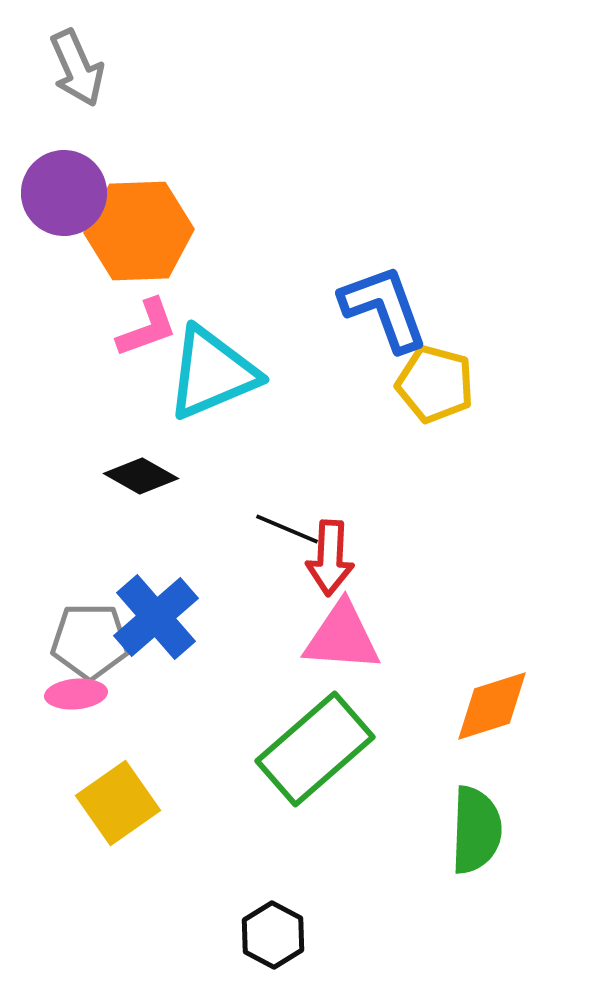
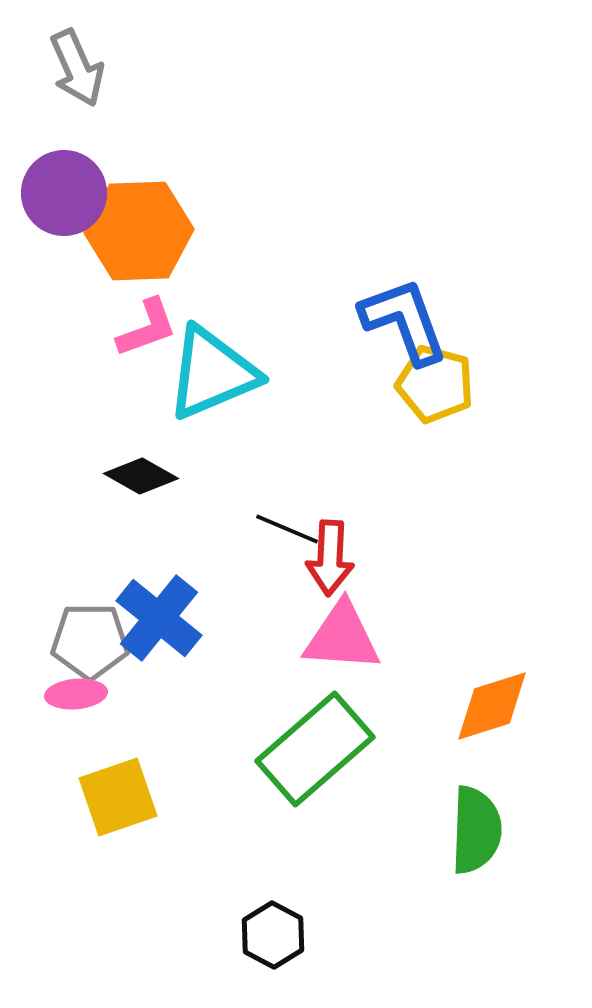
blue L-shape: moved 20 px right, 13 px down
blue cross: moved 3 px right, 1 px down; rotated 10 degrees counterclockwise
yellow square: moved 6 px up; rotated 16 degrees clockwise
